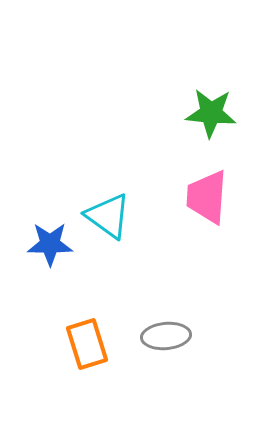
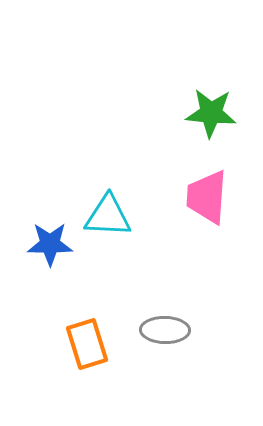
cyan triangle: rotated 33 degrees counterclockwise
gray ellipse: moved 1 px left, 6 px up; rotated 6 degrees clockwise
